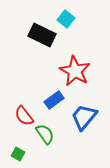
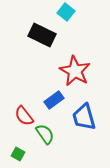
cyan square: moved 7 px up
blue trapezoid: rotated 56 degrees counterclockwise
